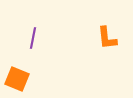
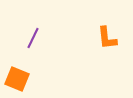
purple line: rotated 15 degrees clockwise
